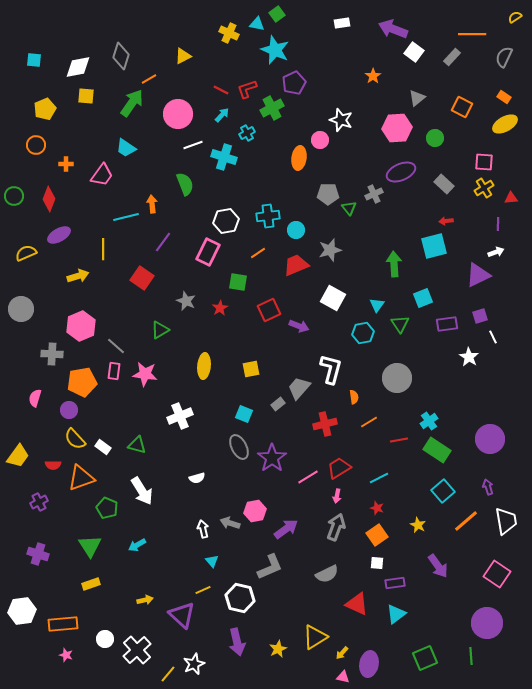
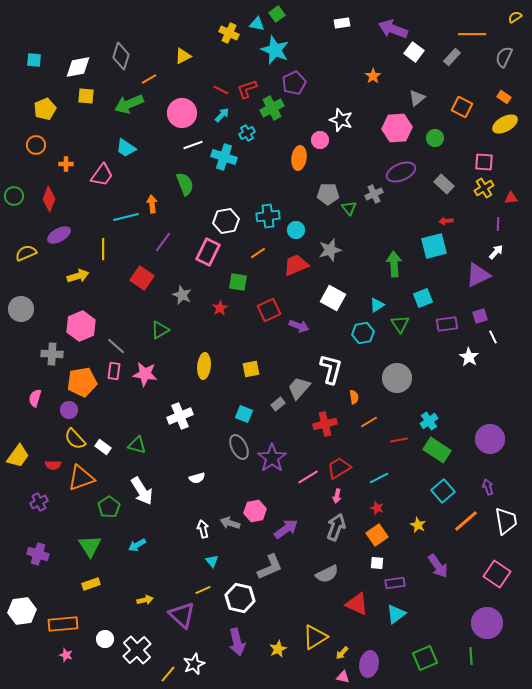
green arrow at (132, 103): moved 3 px left, 1 px down; rotated 148 degrees counterclockwise
pink circle at (178, 114): moved 4 px right, 1 px up
white arrow at (496, 252): rotated 28 degrees counterclockwise
gray star at (186, 301): moved 4 px left, 6 px up
cyan triangle at (377, 305): rotated 21 degrees clockwise
green pentagon at (107, 508): moved 2 px right, 1 px up; rotated 15 degrees clockwise
